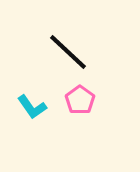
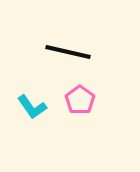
black line: rotated 30 degrees counterclockwise
